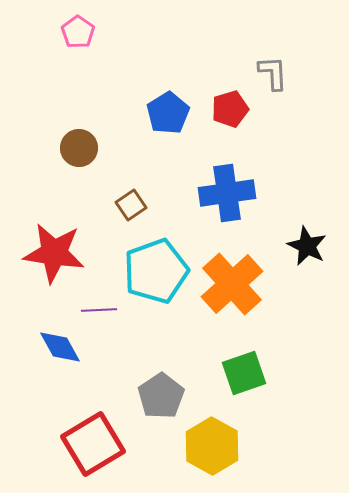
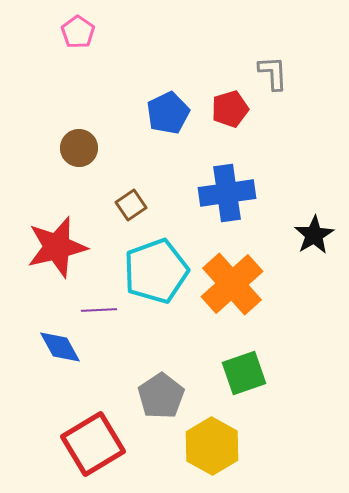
blue pentagon: rotated 6 degrees clockwise
black star: moved 7 px right, 11 px up; rotated 15 degrees clockwise
red star: moved 3 px right, 6 px up; rotated 22 degrees counterclockwise
